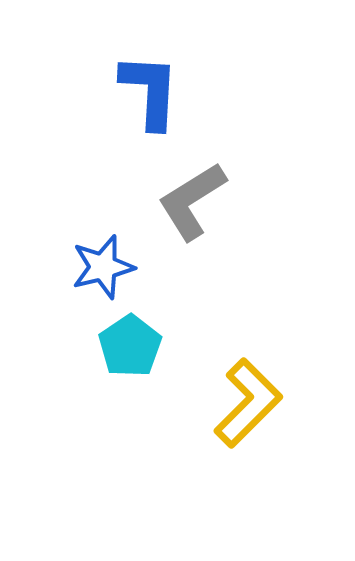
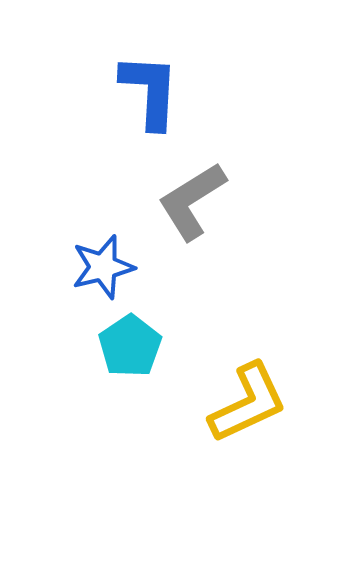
yellow L-shape: rotated 20 degrees clockwise
